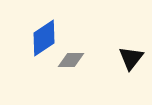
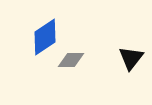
blue diamond: moved 1 px right, 1 px up
